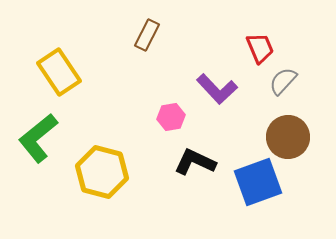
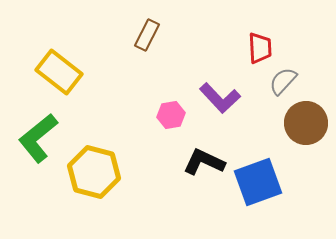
red trapezoid: rotated 20 degrees clockwise
yellow rectangle: rotated 18 degrees counterclockwise
purple L-shape: moved 3 px right, 9 px down
pink hexagon: moved 2 px up
brown circle: moved 18 px right, 14 px up
black L-shape: moved 9 px right
yellow hexagon: moved 8 px left
